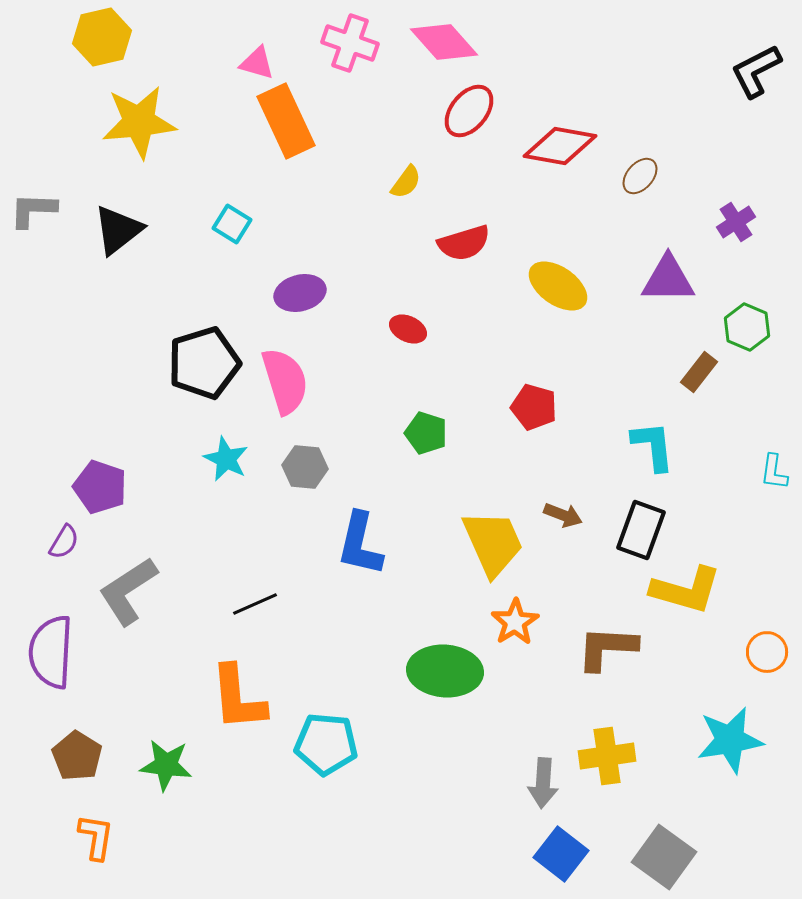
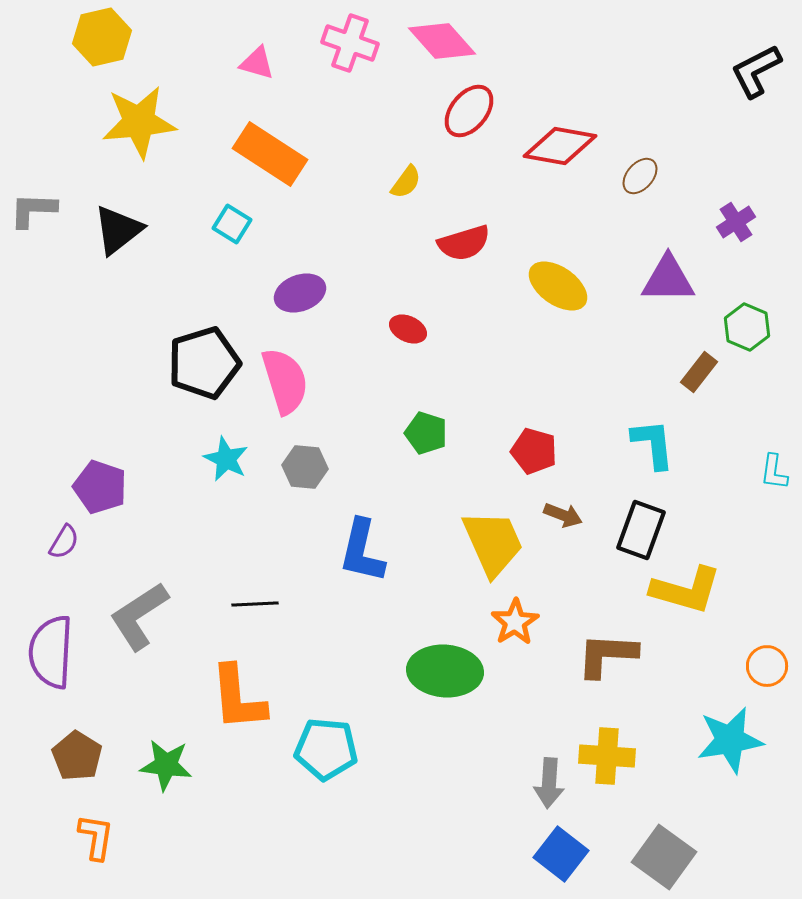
pink diamond at (444, 42): moved 2 px left, 1 px up
orange rectangle at (286, 121): moved 16 px left, 33 px down; rotated 32 degrees counterclockwise
purple ellipse at (300, 293): rotated 6 degrees counterclockwise
red pentagon at (534, 407): moved 44 px down
cyan L-shape at (653, 446): moved 2 px up
blue L-shape at (360, 544): moved 2 px right, 7 px down
gray L-shape at (128, 591): moved 11 px right, 25 px down
black line at (255, 604): rotated 21 degrees clockwise
brown L-shape at (607, 648): moved 7 px down
orange circle at (767, 652): moved 14 px down
cyan pentagon at (326, 744): moved 5 px down
yellow cross at (607, 756): rotated 12 degrees clockwise
gray arrow at (543, 783): moved 6 px right
